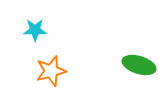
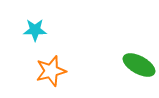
green ellipse: rotated 12 degrees clockwise
